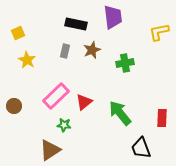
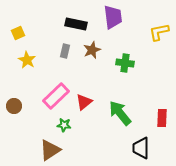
green cross: rotated 18 degrees clockwise
black trapezoid: rotated 20 degrees clockwise
